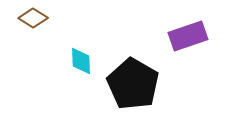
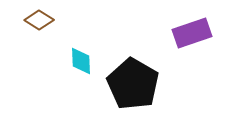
brown diamond: moved 6 px right, 2 px down
purple rectangle: moved 4 px right, 3 px up
